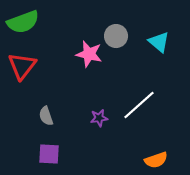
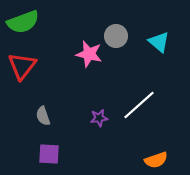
gray semicircle: moved 3 px left
